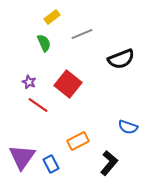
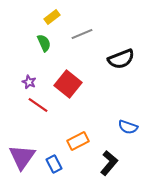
blue rectangle: moved 3 px right
